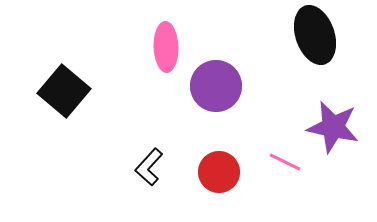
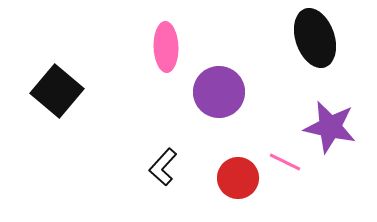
black ellipse: moved 3 px down
purple circle: moved 3 px right, 6 px down
black square: moved 7 px left
purple star: moved 3 px left
black L-shape: moved 14 px right
red circle: moved 19 px right, 6 px down
